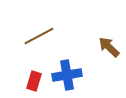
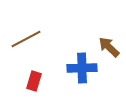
brown line: moved 13 px left, 3 px down
blue cross: moved 15 px right, 7 px up; rotated 8 degrees clockwise
